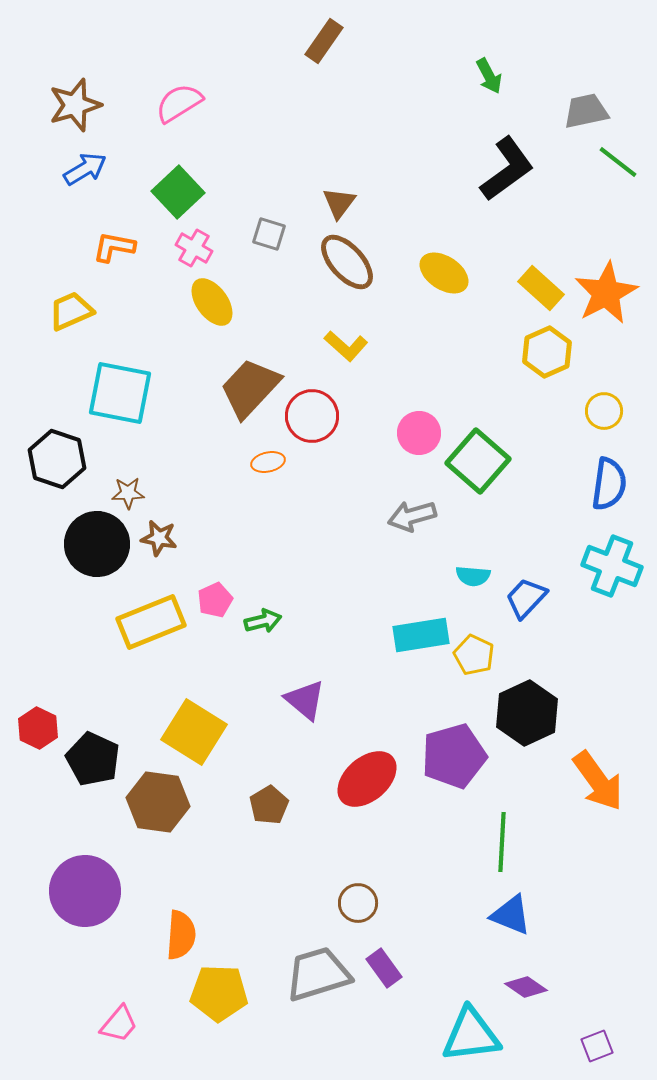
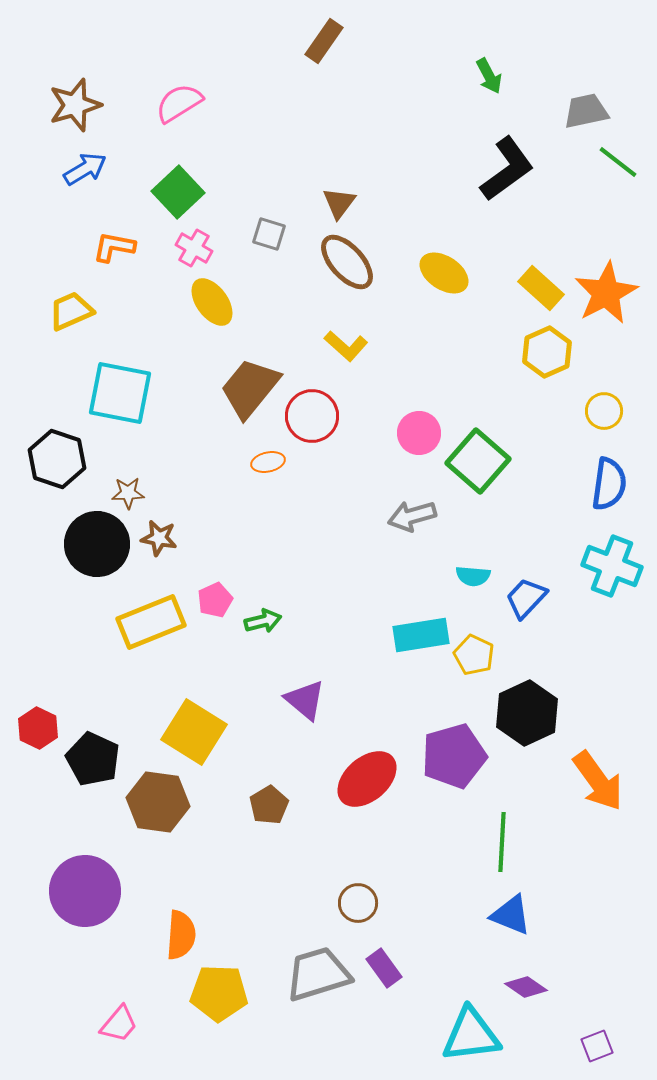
brown trapezoid at (250, 388): rotated 4 degrees counterclockwise
